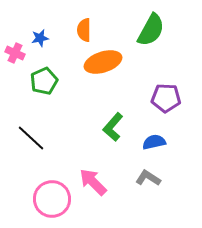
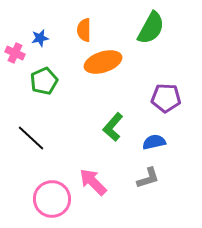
green semicircle: moved 2 px up
gray L-shape: rotated 130 degrees clockwise
